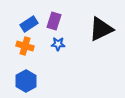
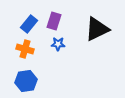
blue rectangle: rotated 18 degrees counterclockwise
black triangle: moved 4 px left
orange cross: moved 3 px down
blue hexagon: rotated 20 degrees clockwise
